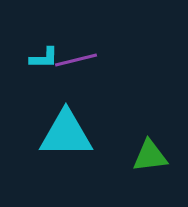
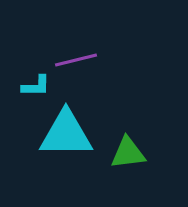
cyan L-shape: moved 8 px left, 28 px down
green triangle: moved 22 px left, 3 px up
